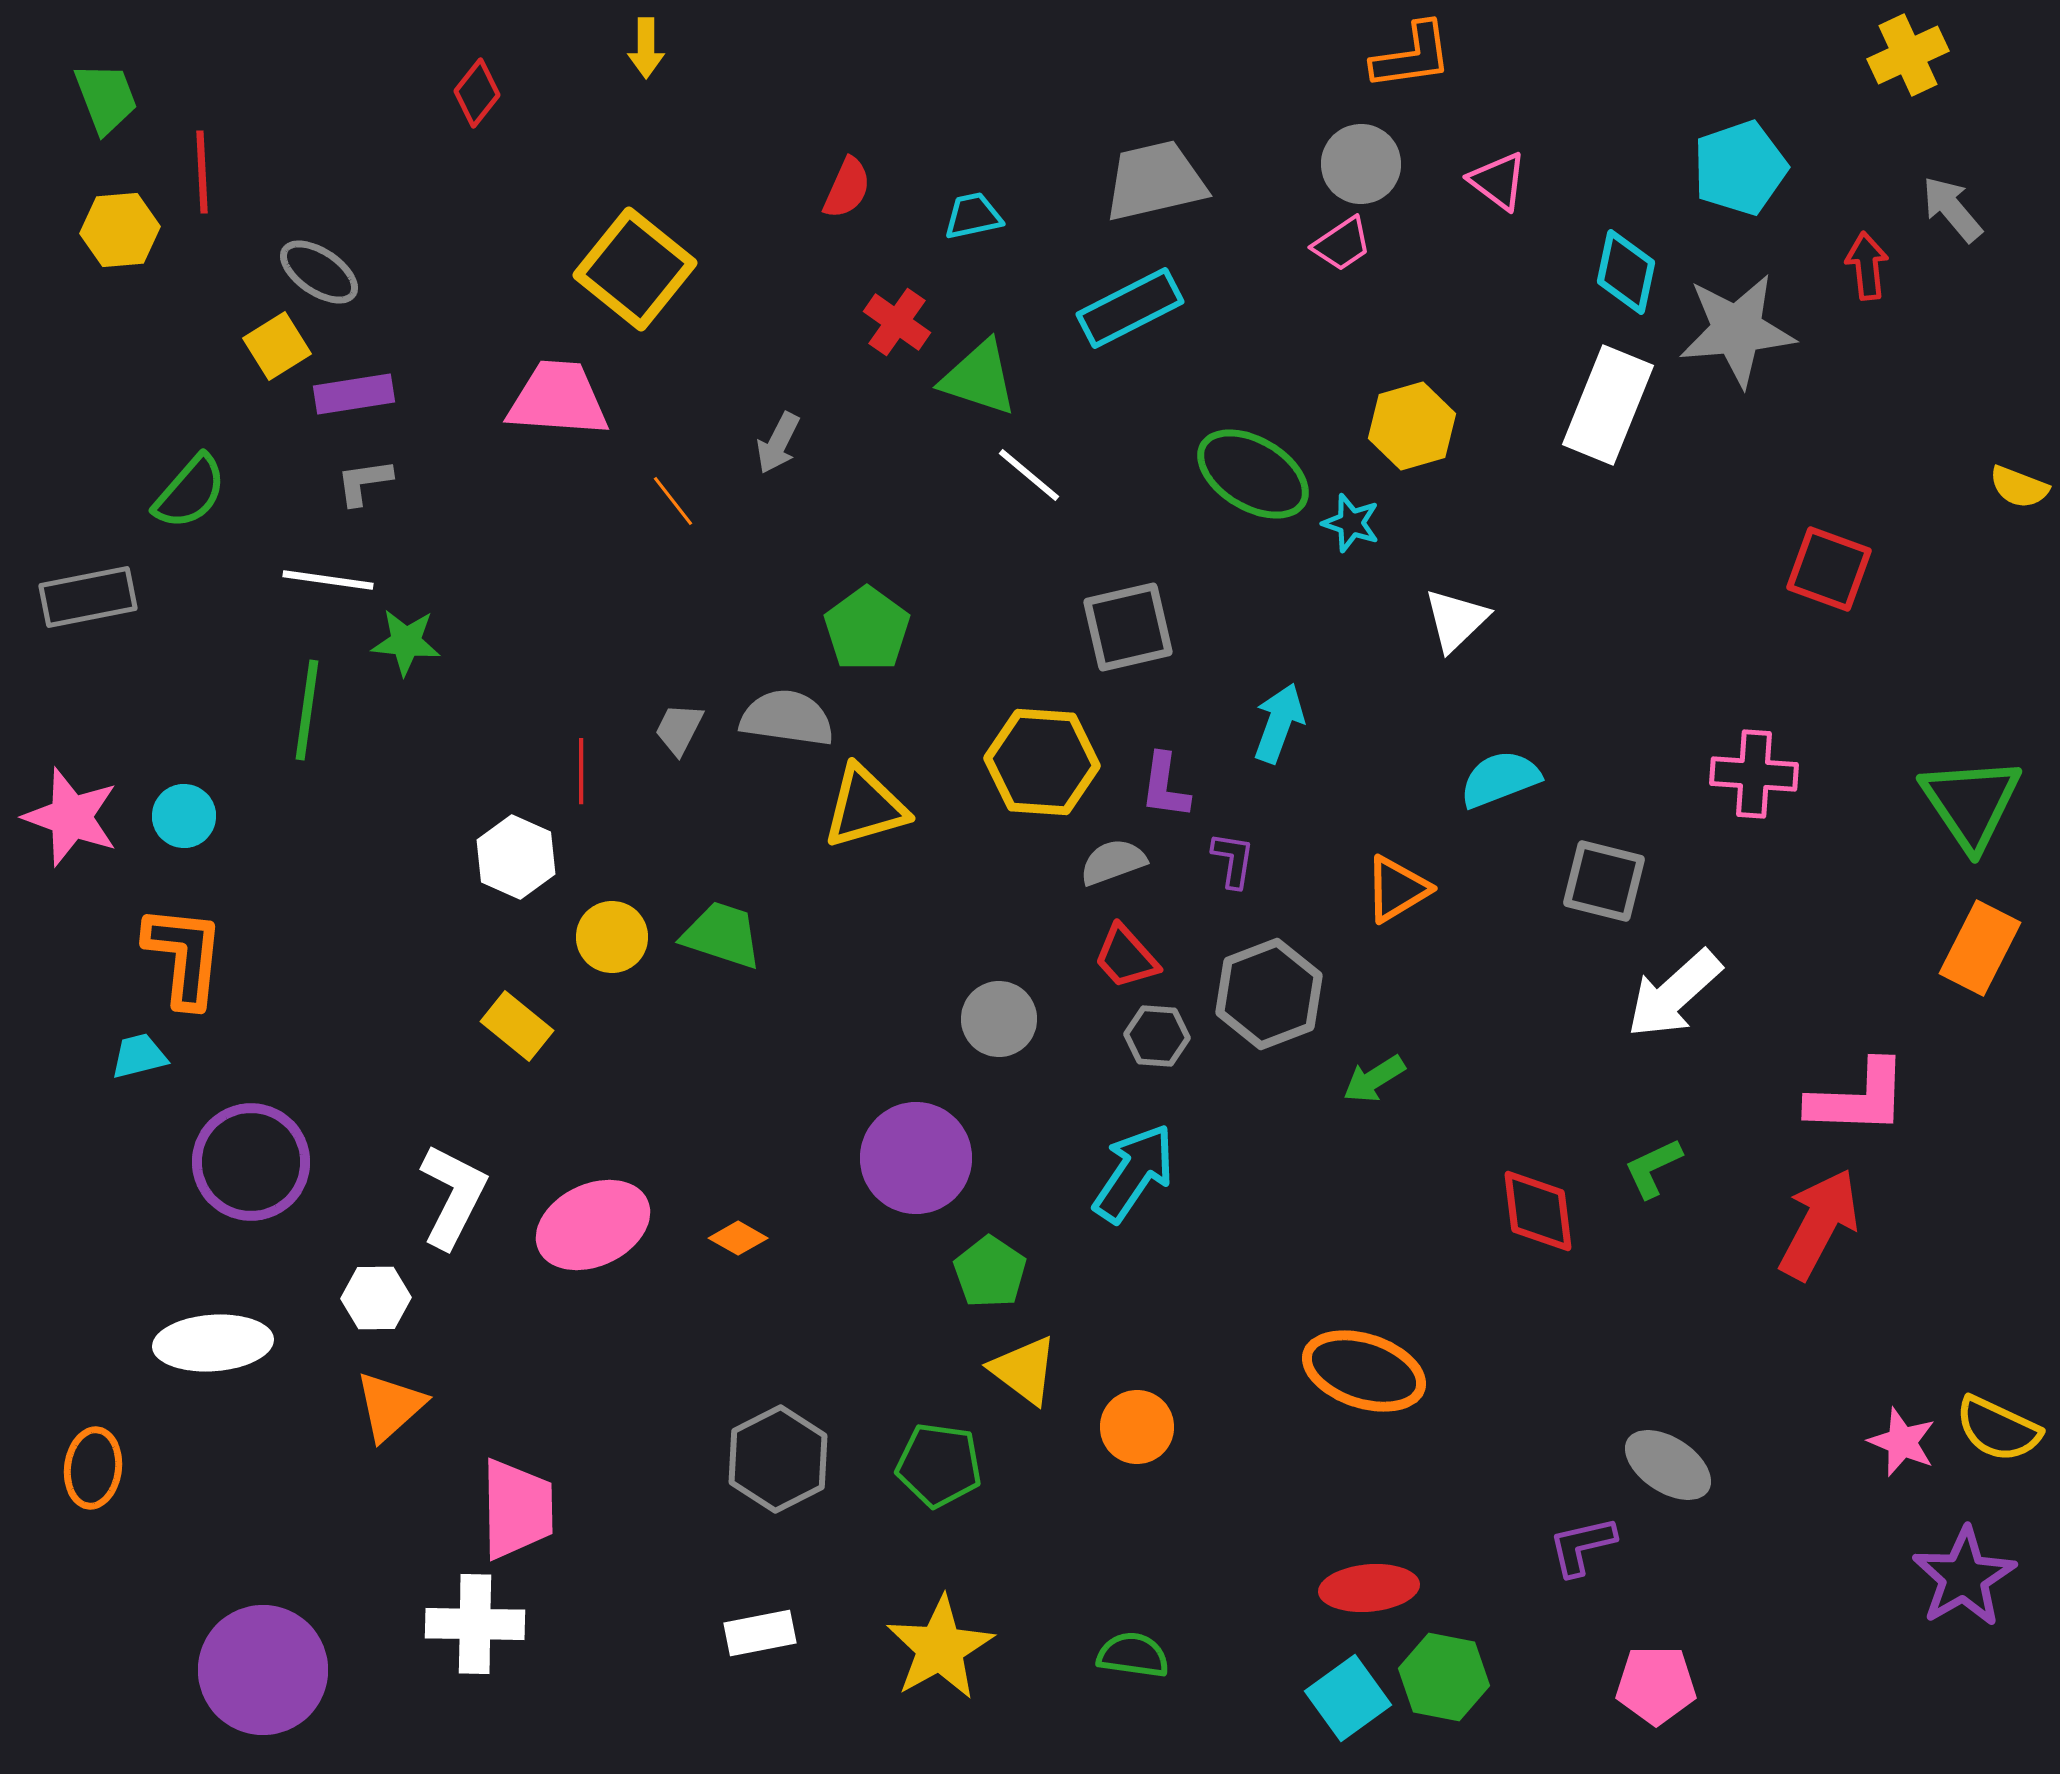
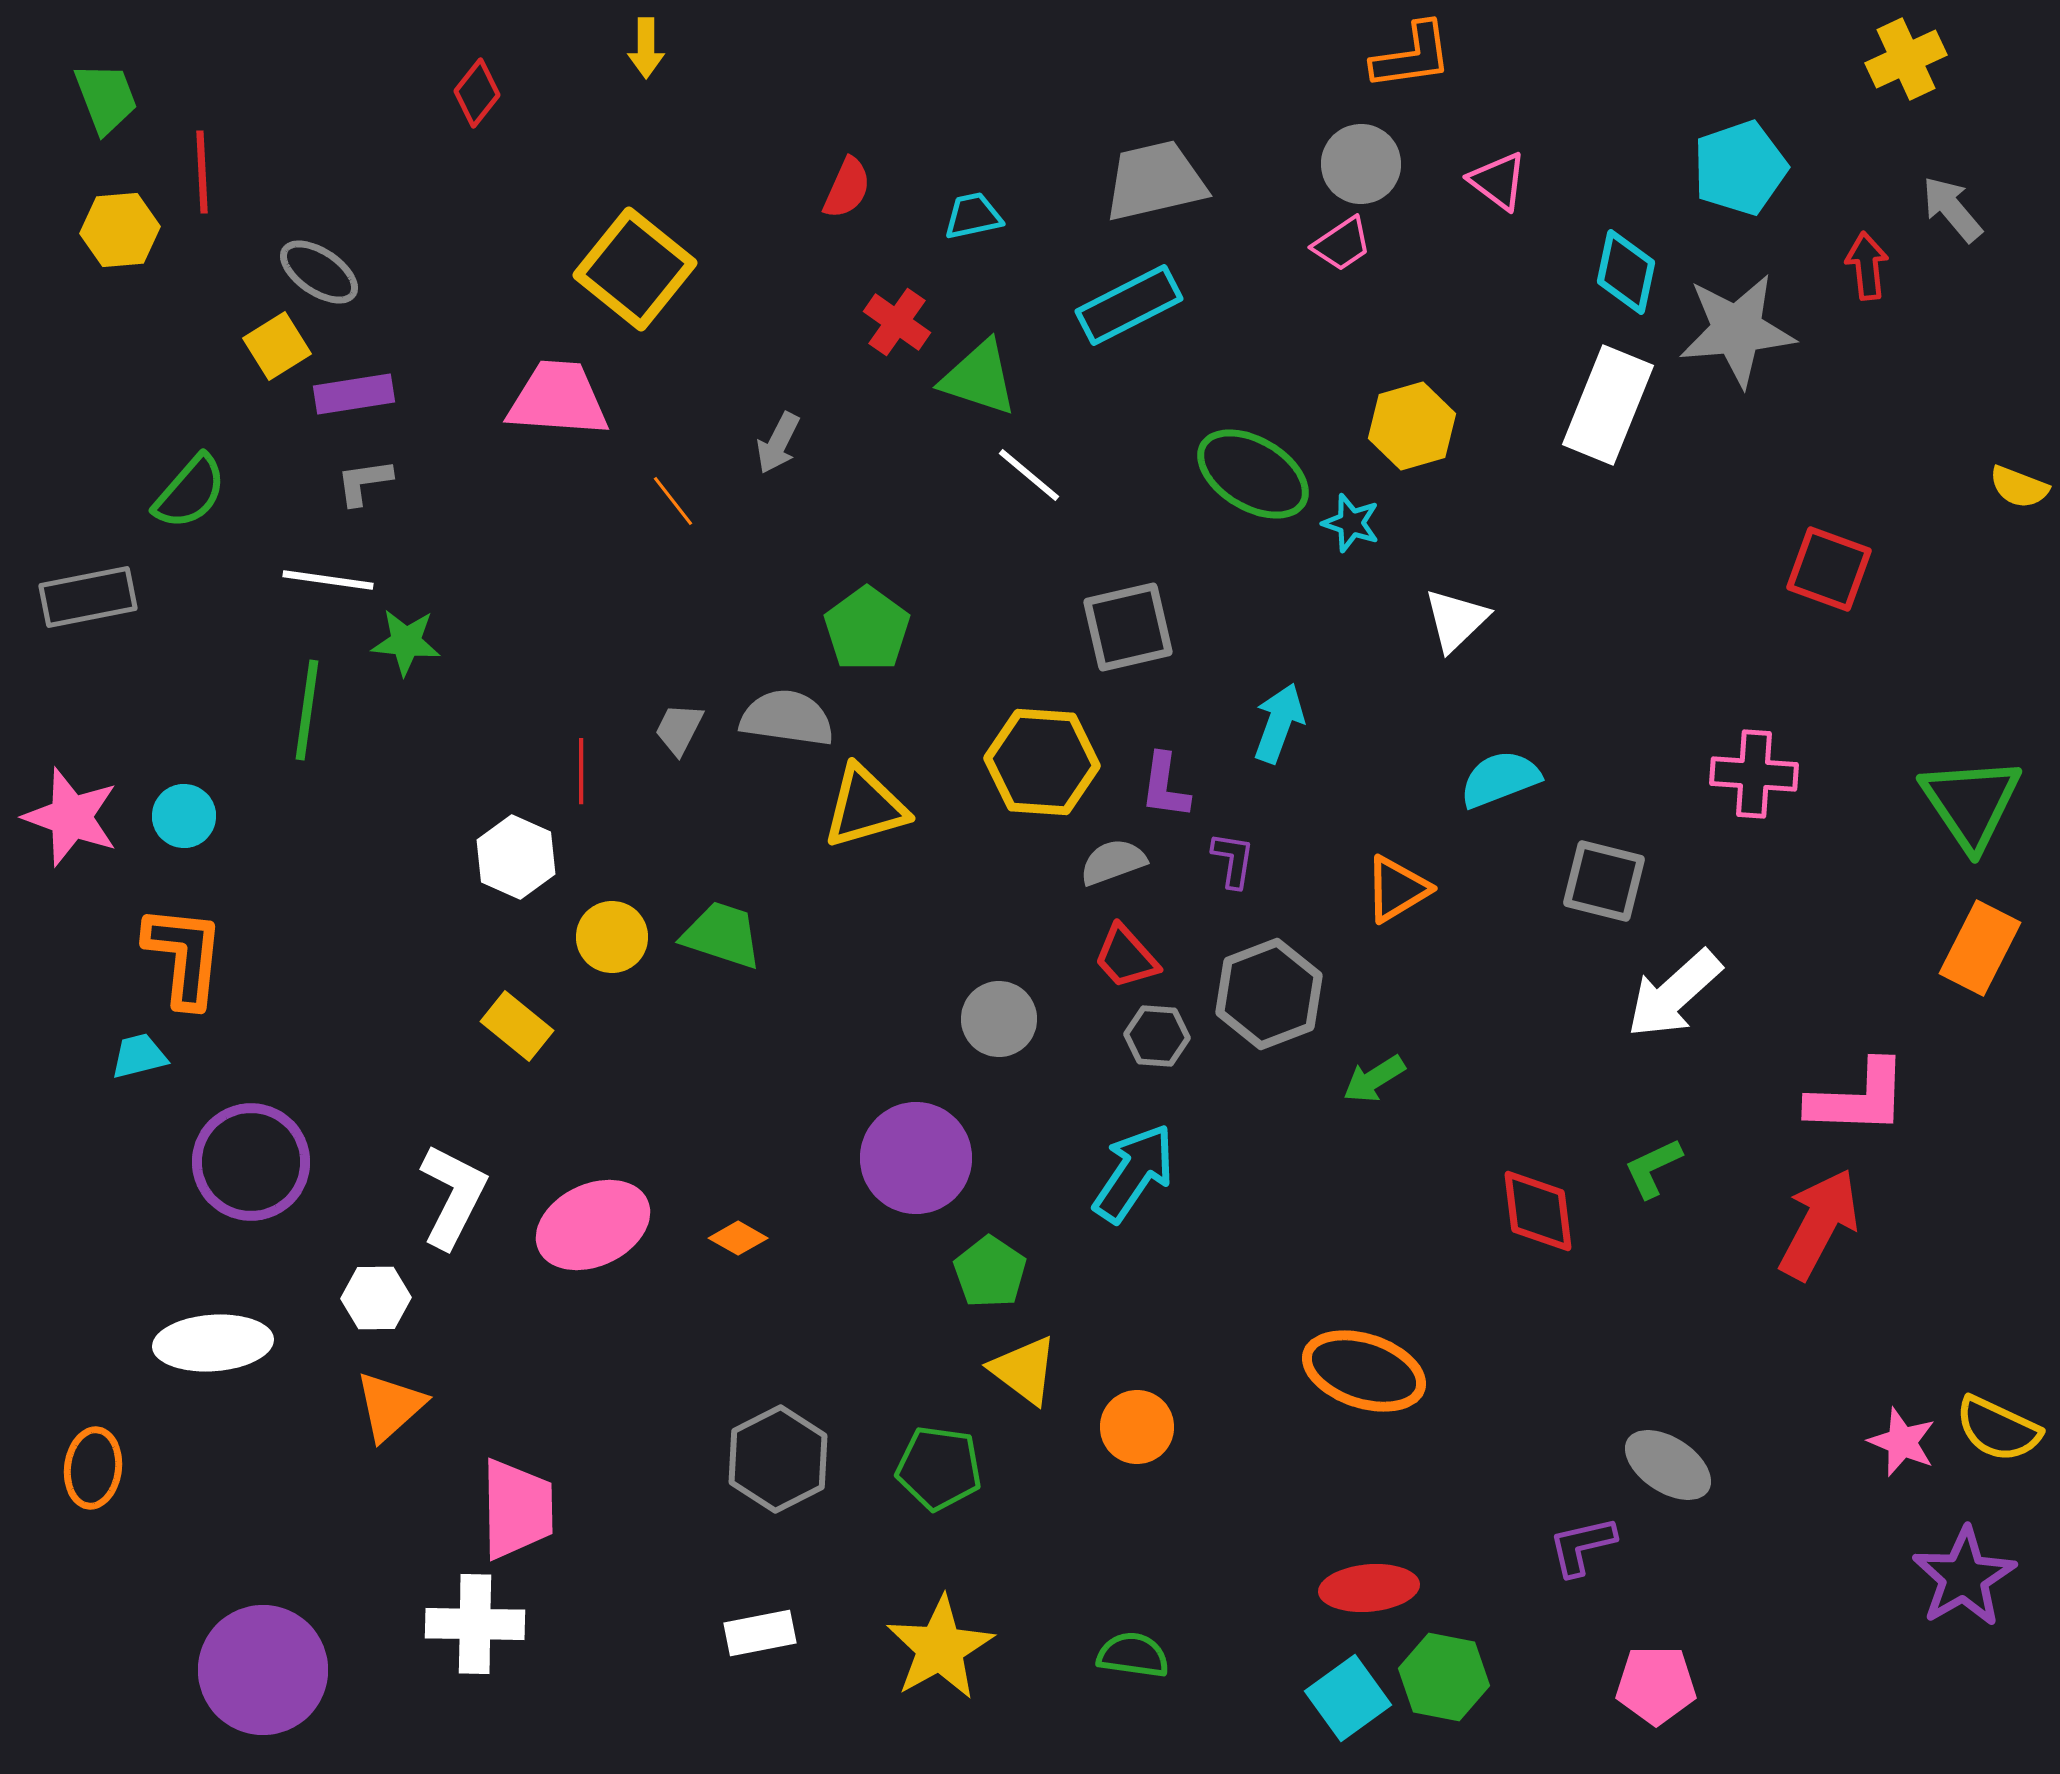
yellow cross at (1908, 55): moved 2 px left, 4 px down
cyan rectangle at (1130, 308): moved 1 px left, 3 px up
green pentagon at (939, 1465): moved 3 px down
